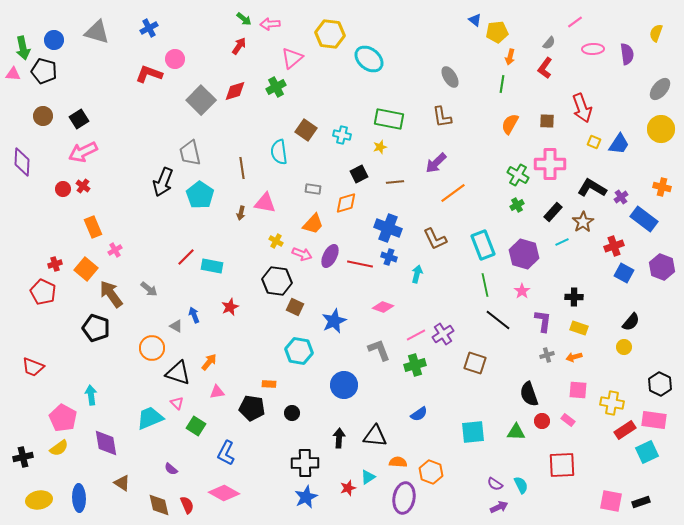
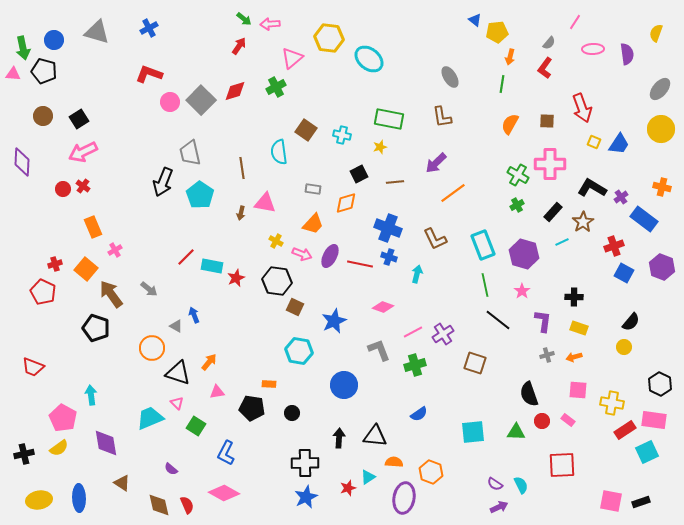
pink line at (575, 22): rotated 21 degrees counterclockwise
yellow hexagon at (330, 34): moved 1 px left, 4 px down
pink circle at (175, 59): moved 5 px left, 43 px down
red star at (230, 307): moved 6 px right, 29 px up
pink line at (416, 335): moved 3 px left, 3 px up
black cross at (23, 457): moved 1 px right, 3 px up
orange semicircle at (398, 462): moved 4 px left
